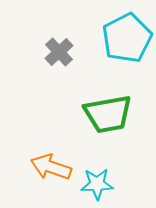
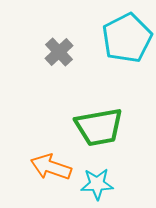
green trapezoid: moved 9 px left, 13 px down
